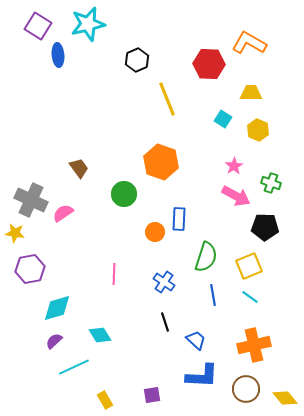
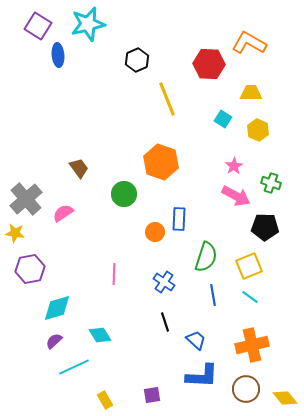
gray cross at (31, 200): moved 5 px left, 1 px up; rotated 24 degrees clockwise
orange cross at (254, 345): moved 2 px left
